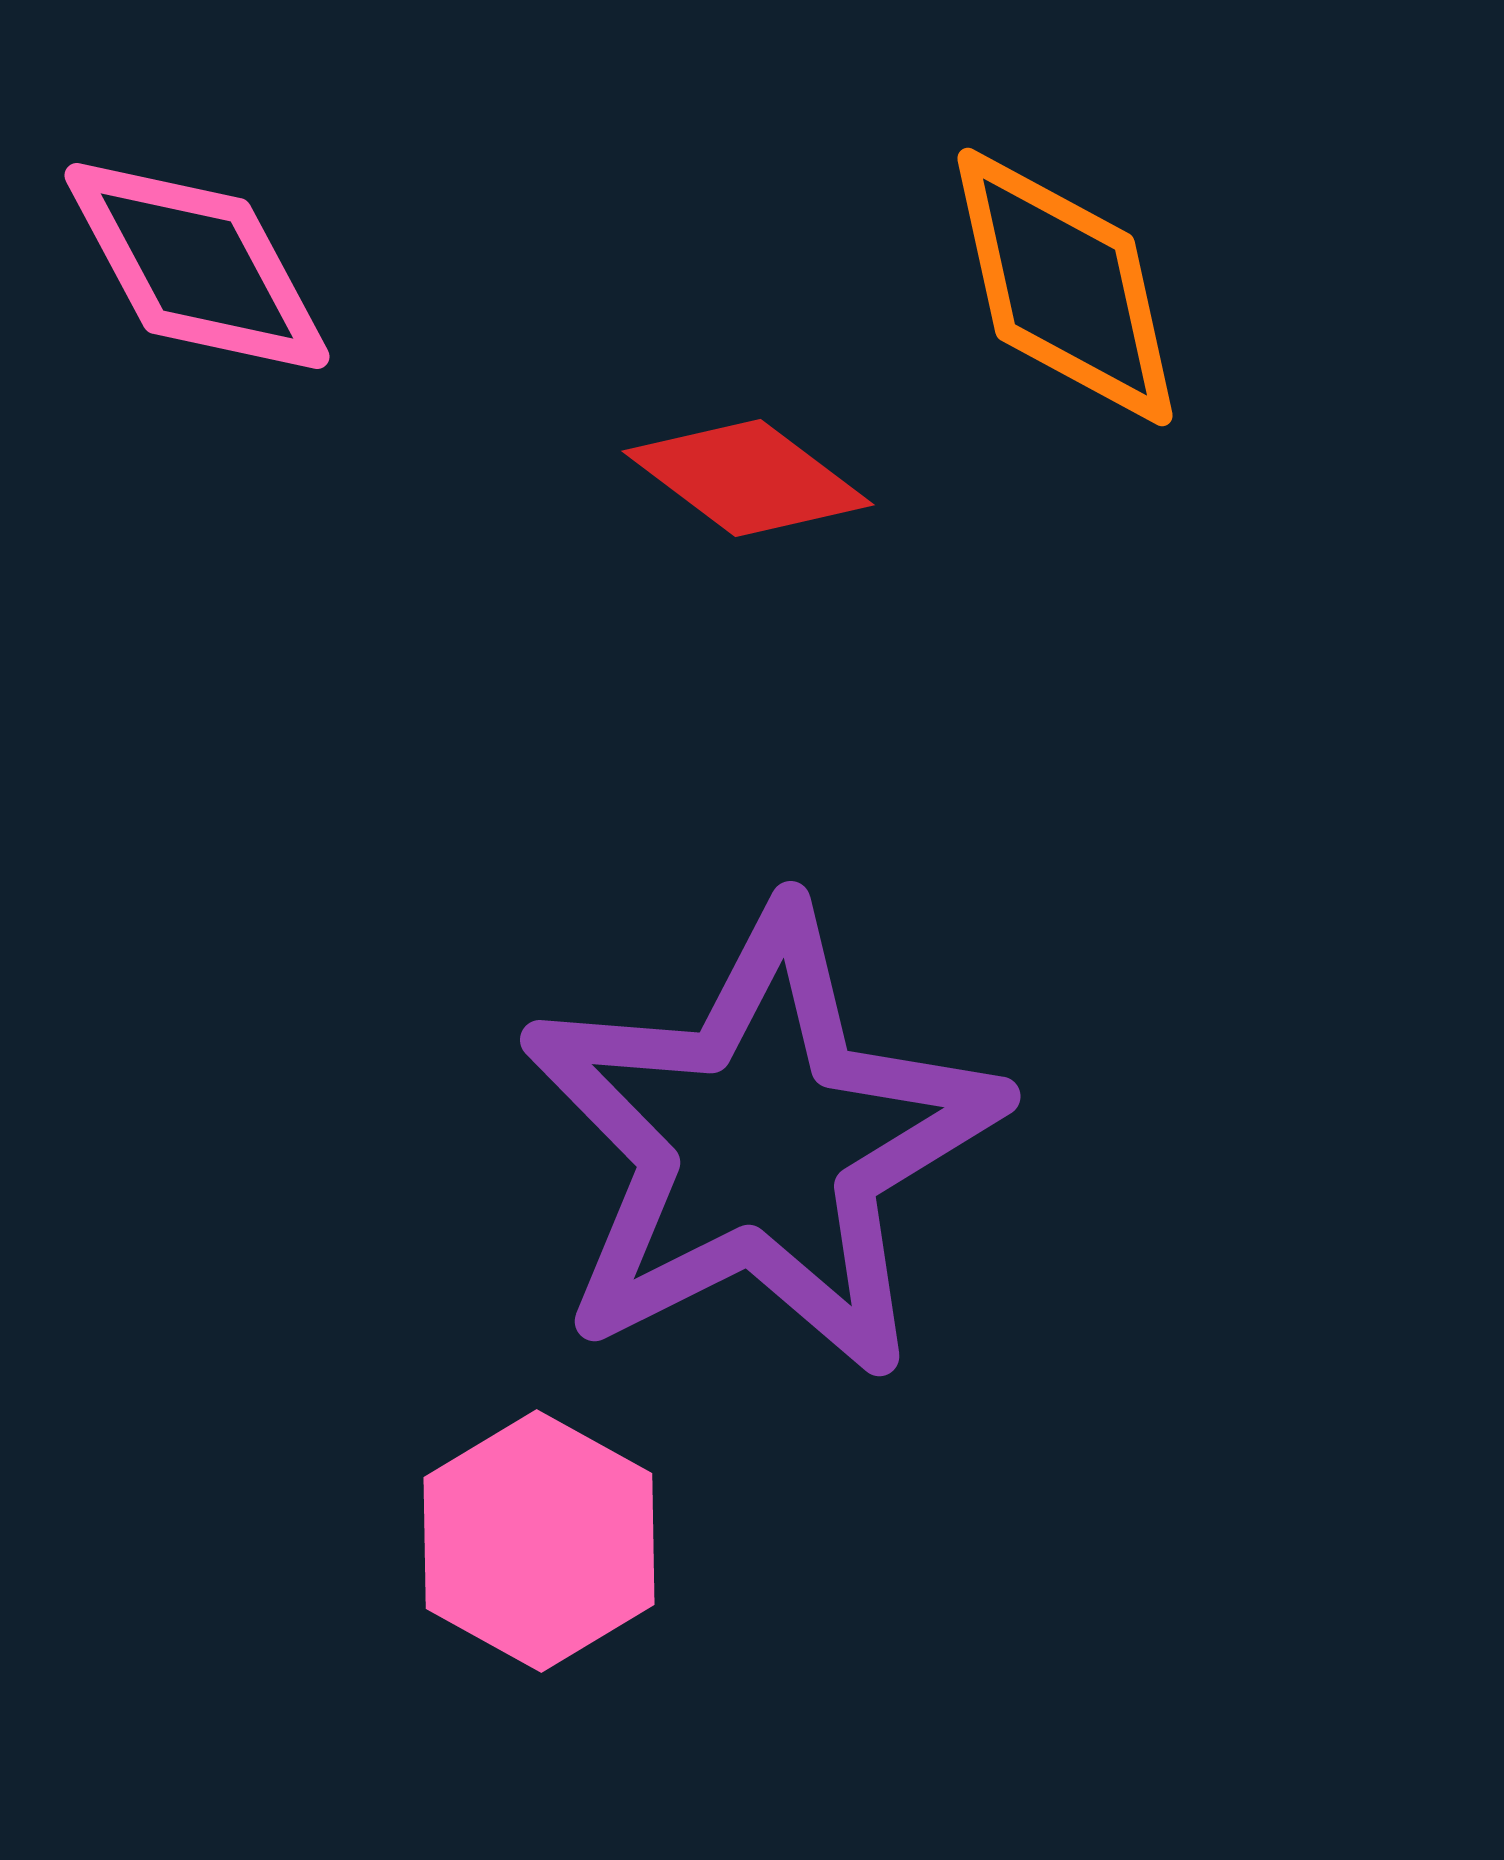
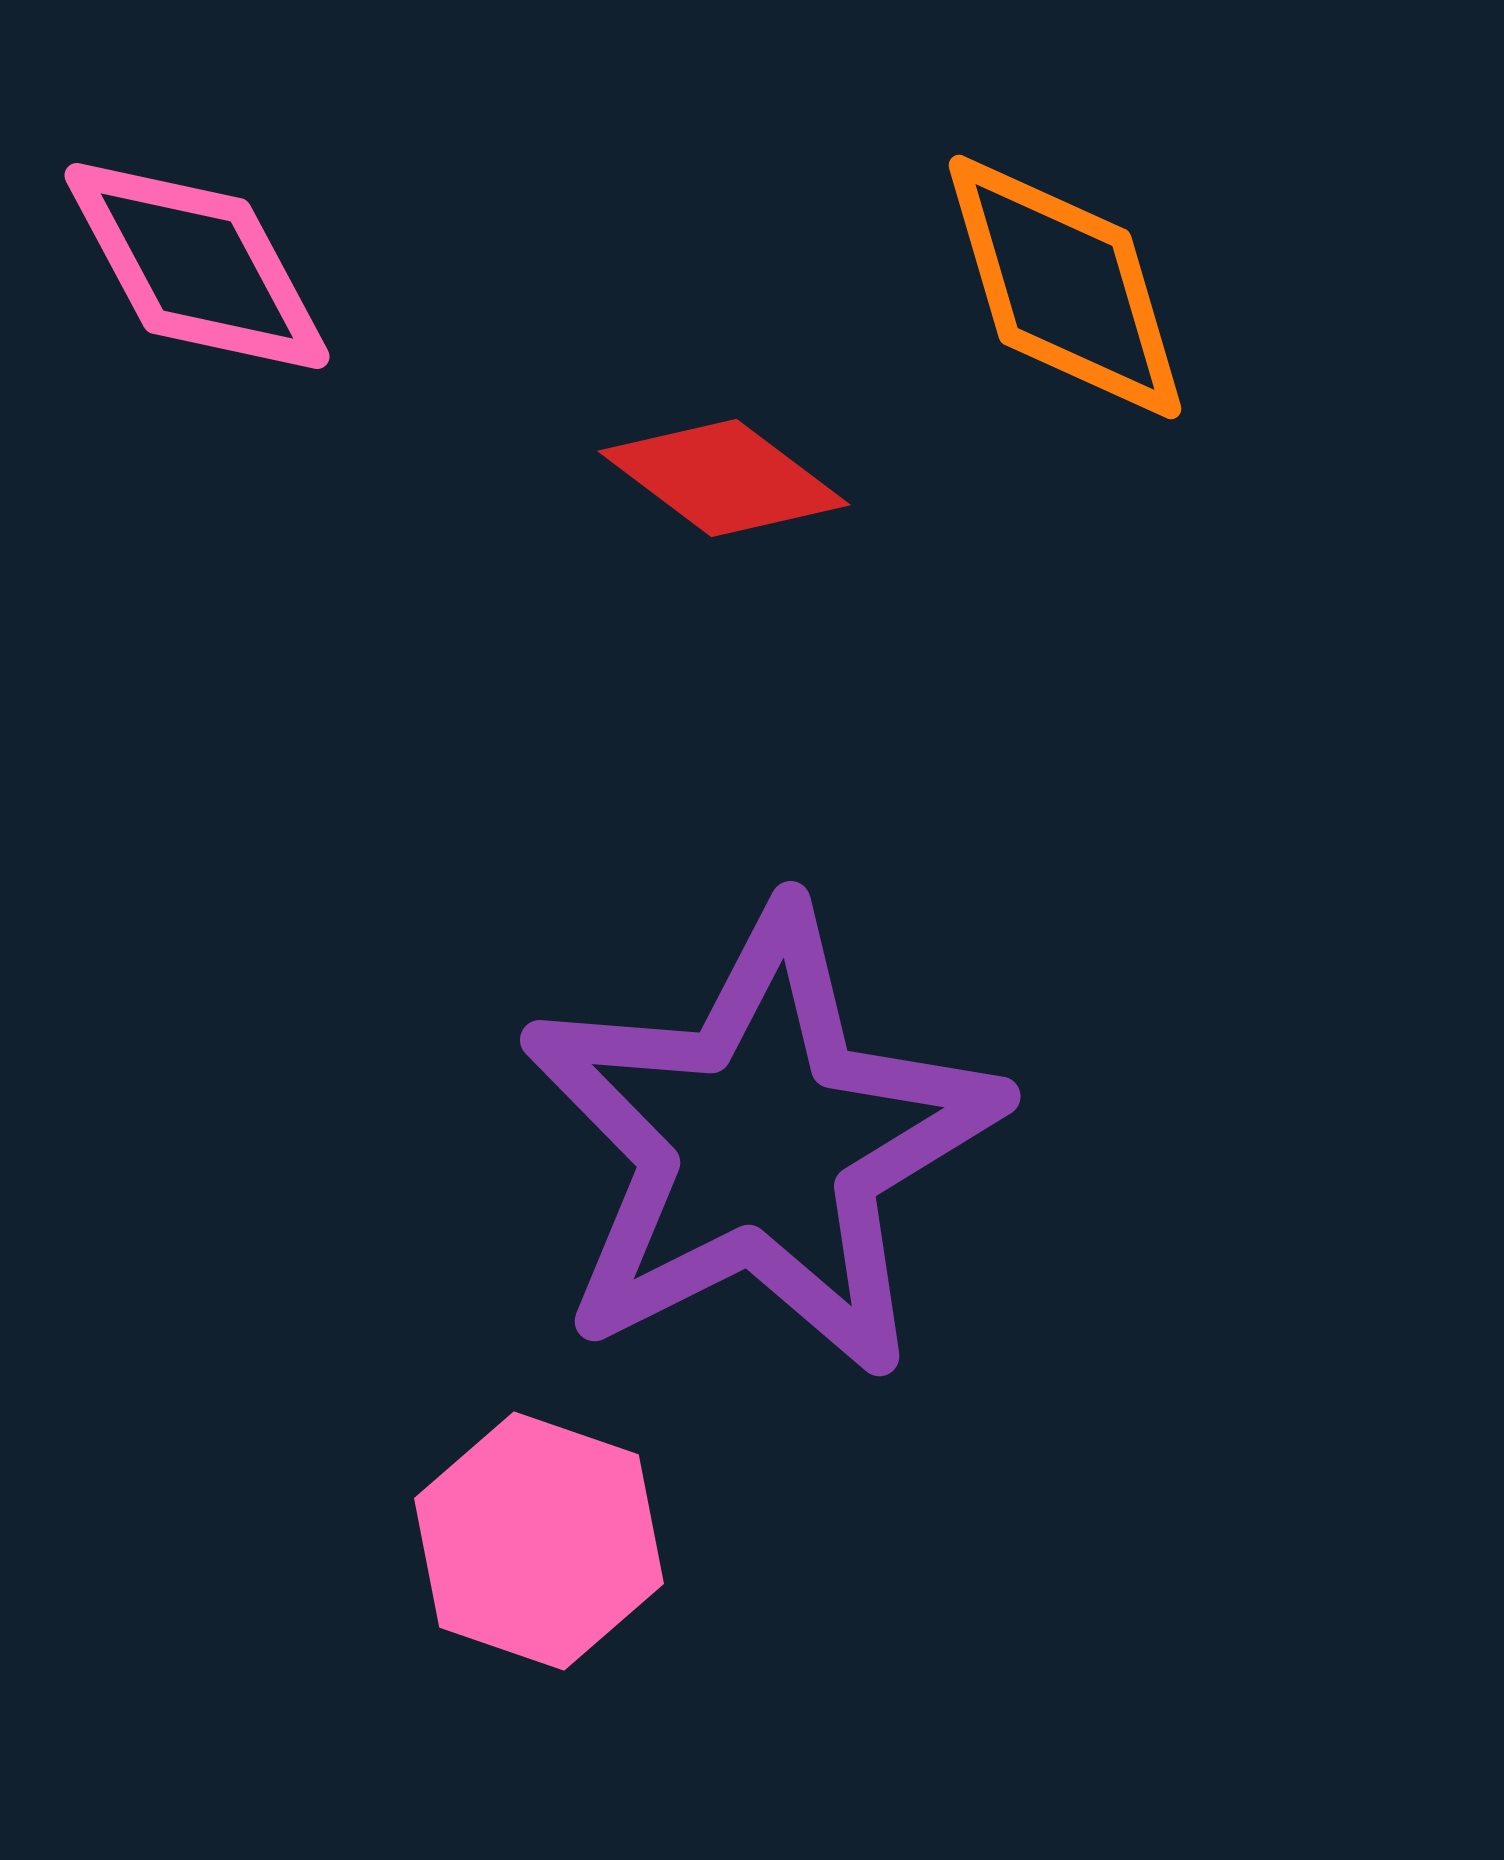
orange diamond: rotated 4 degrees counterclockwise
red diamond: moved 24 px left
pink hexagon: rotated 10 degrees counterclockwise
